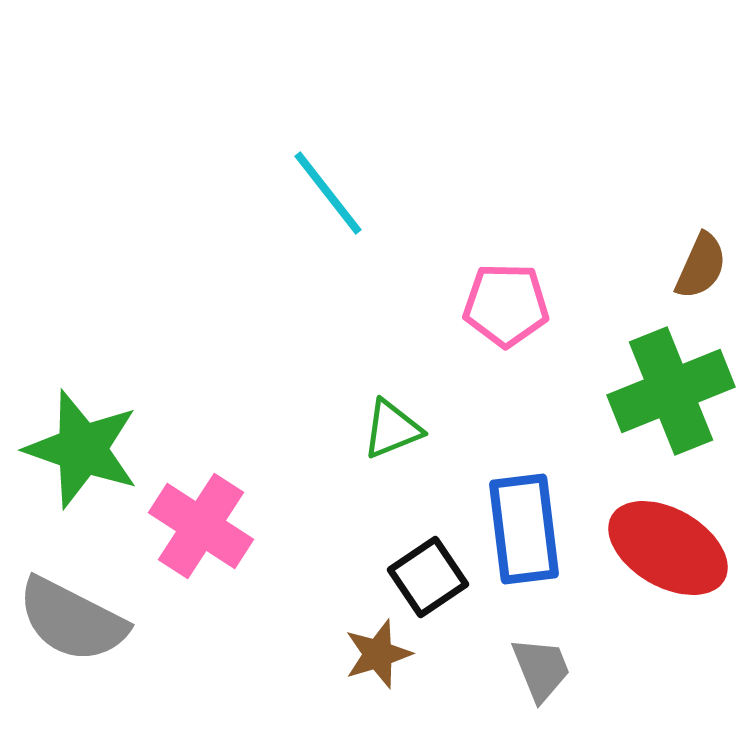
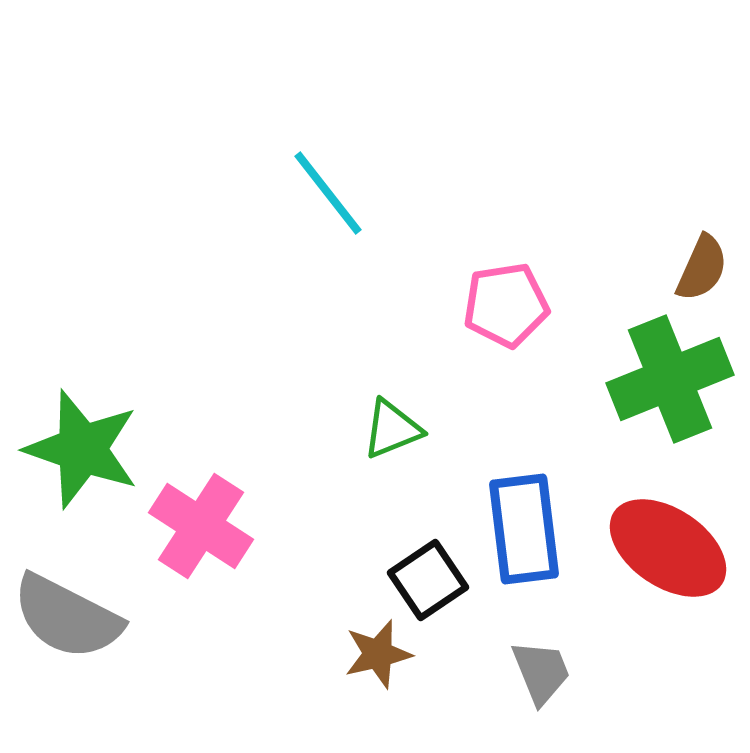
brown semicircle: moved 1 px right, 2 px down
pink pentagon: rotated 10 degrees counterclockwise
green cross: moved 1 px left, 12 px up
red ellipse: rotated 4 degrees clockwise
black square: moved 3 px down
gray semicircle: moved 5 px left, 3 px up
brown star: rotated 4 degrees clockwise
gray trapezoid: moved 3 px down
